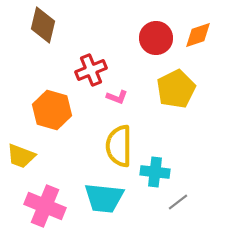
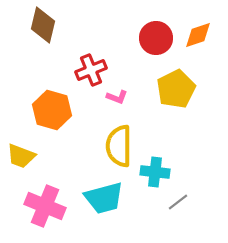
cyan trapezoid: rotated 21 degrees counterclockwise
